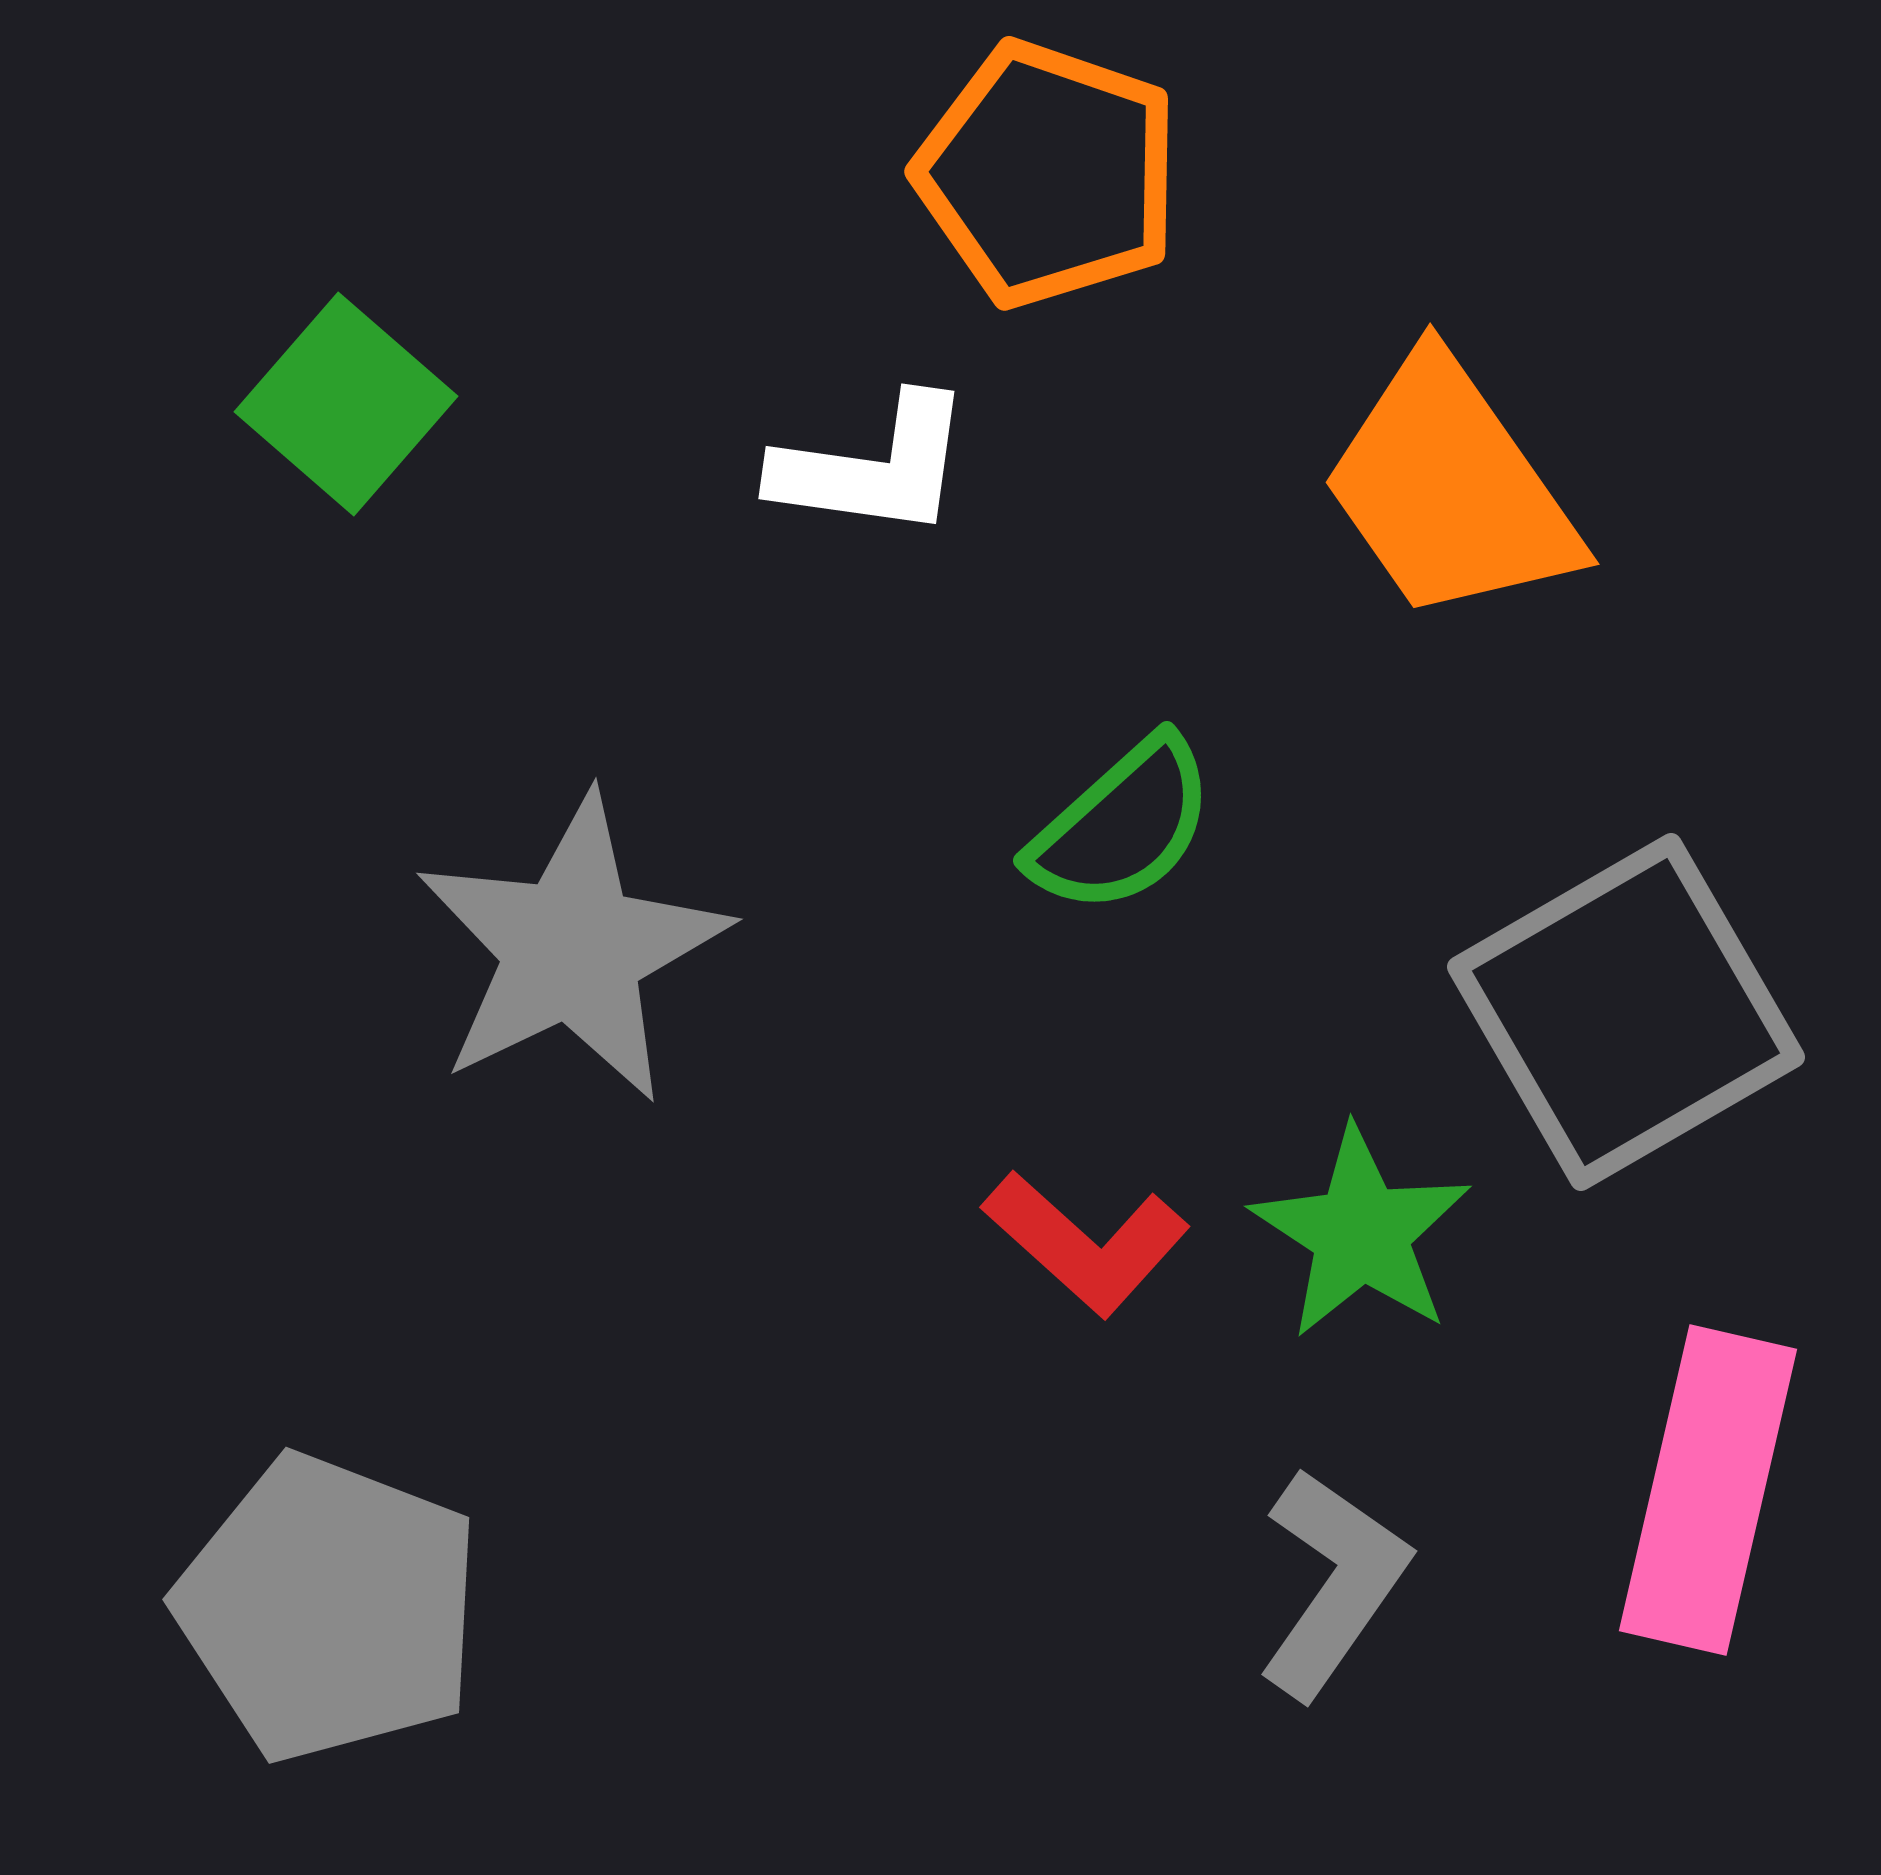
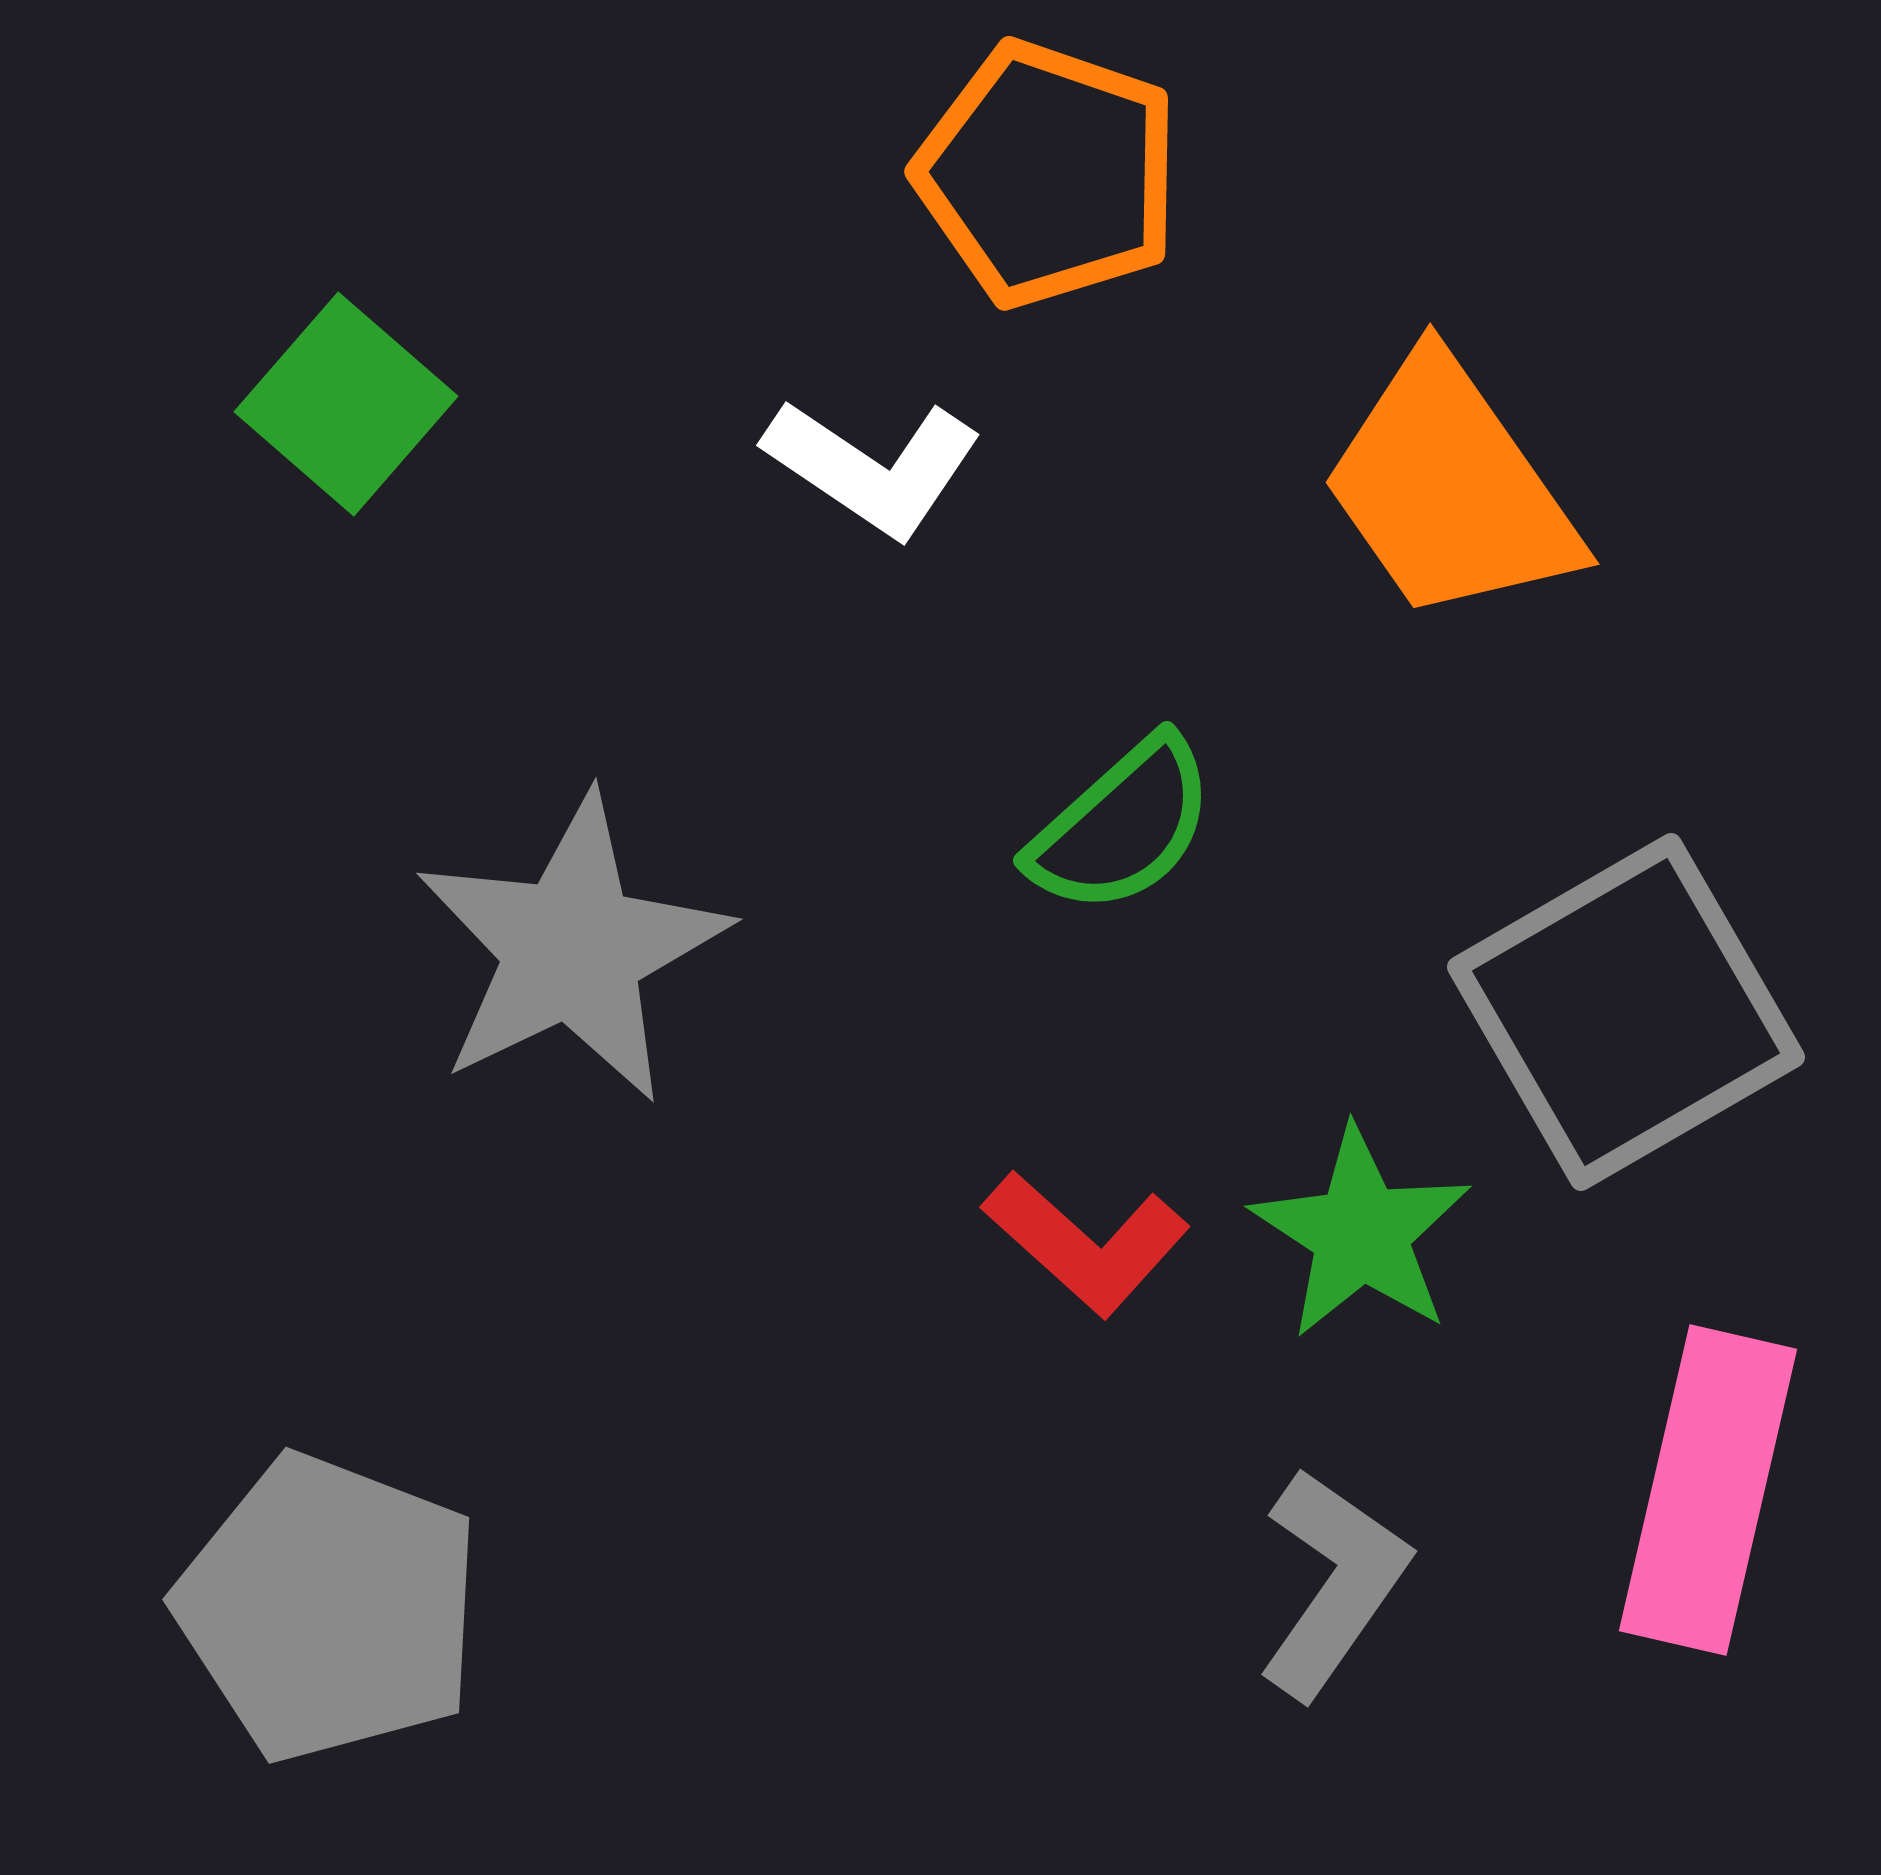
white L-shape: rotated 26 degrees clockwise
